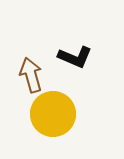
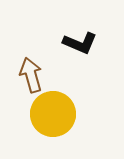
black L-shape: moved 5 px right, 14 px up
